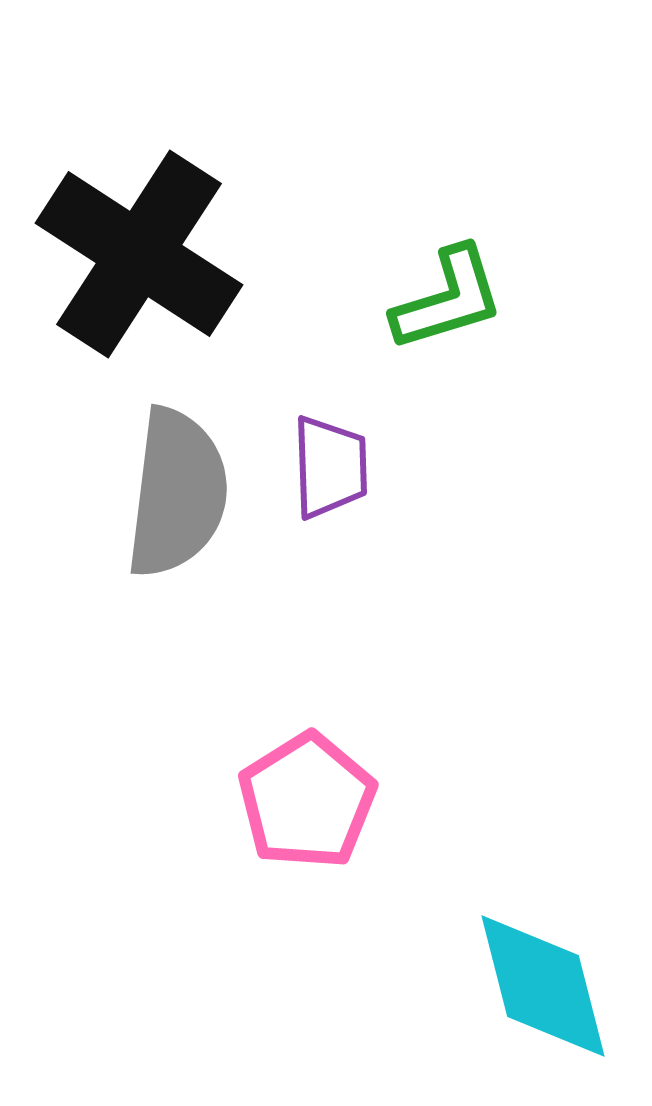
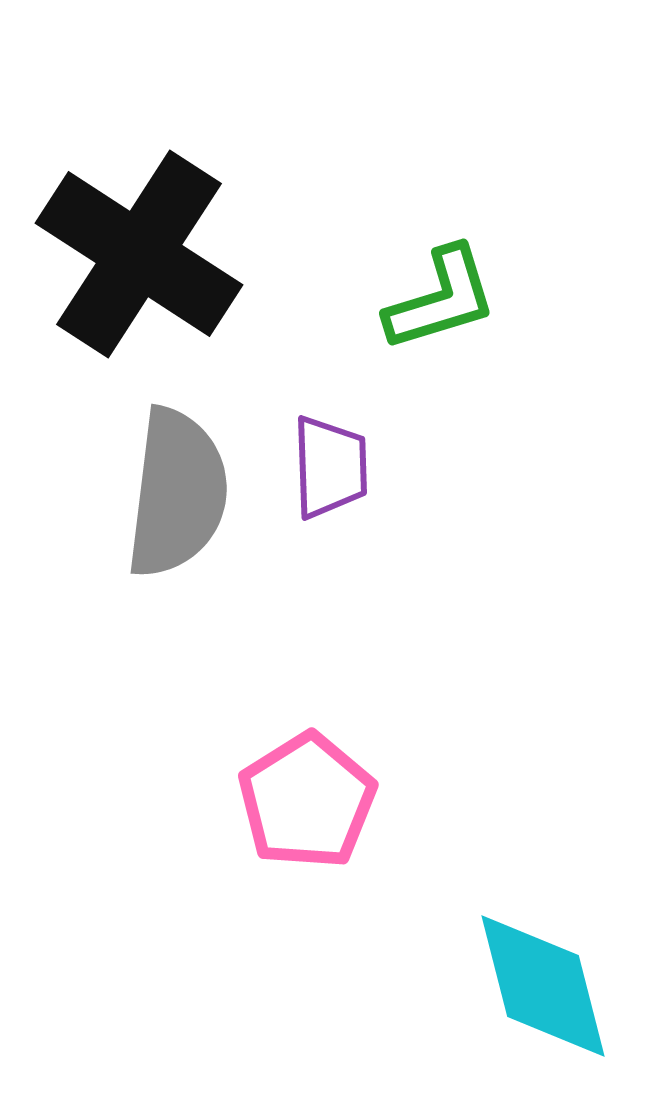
green L-shape: moved 7 px left
